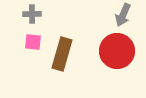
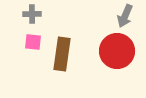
gray arrow: moved 2 px right, 1 px down
brown rectangle: rotated 8 degrees counterclockwise
